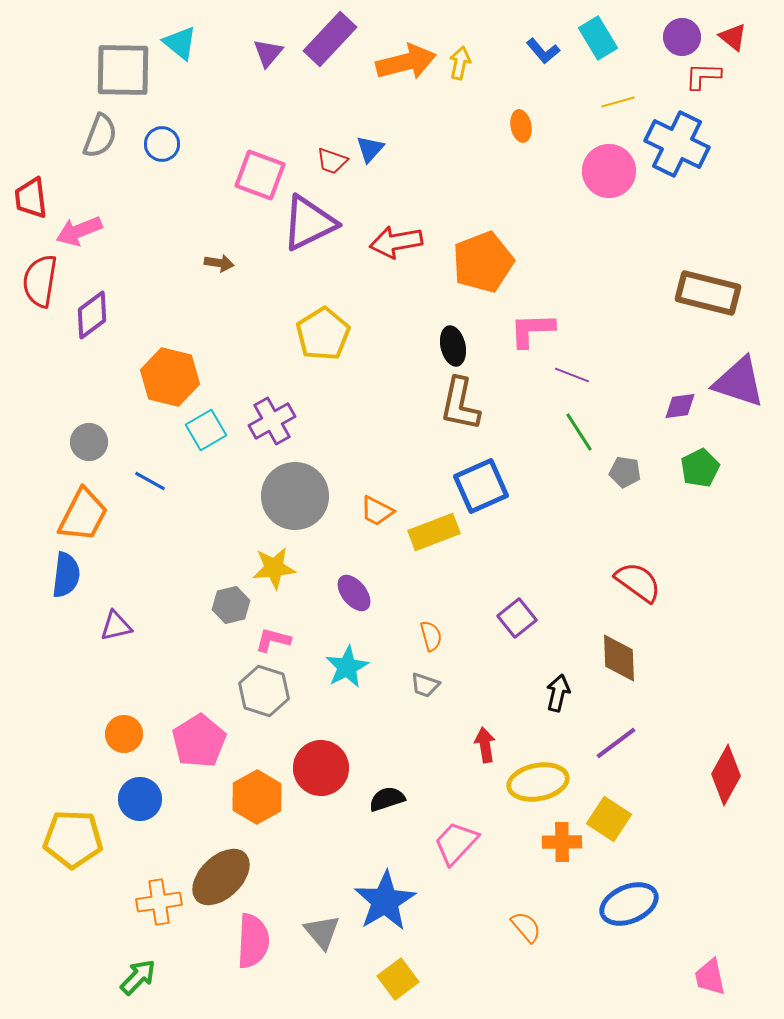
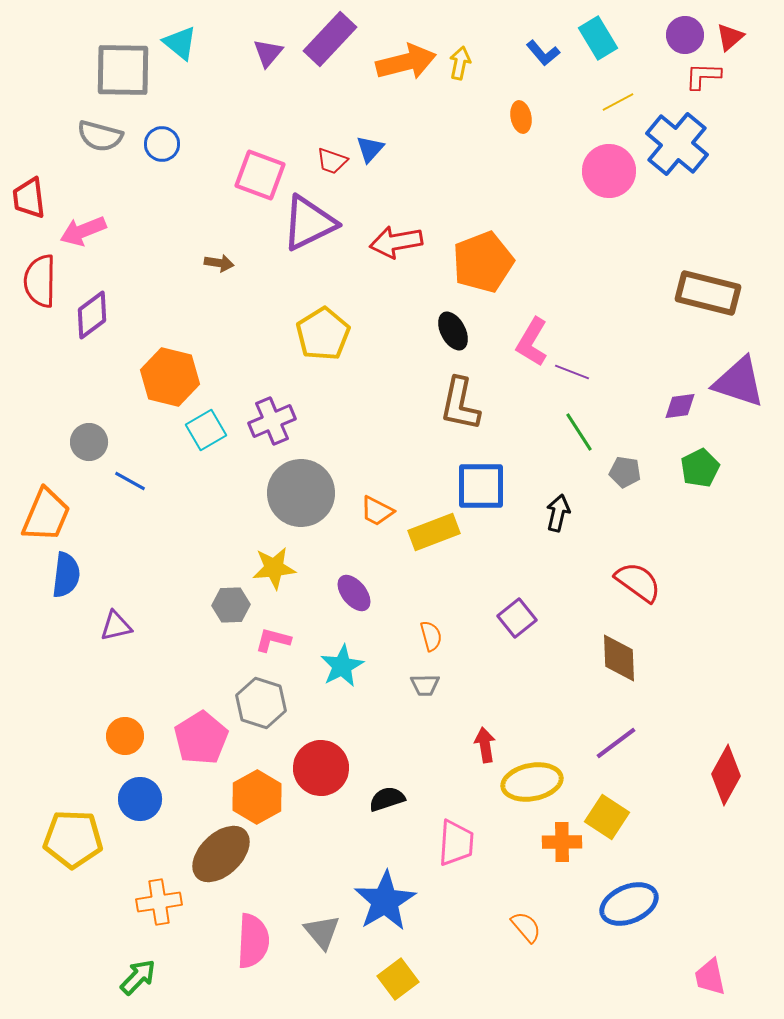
purple circle at (682, 37): moved 3 px right, 2 px up
red triangle at (733, 37): moved 3 px left; rotated 40 degrees clockwise
blue L-shape at (543, 51): moved 2 px down
yellow line at (618, 102): rotated 12 degrees counterclockwise
orange ellipse at (521, 126): moved 9 px up
gray semicircle at (100, 136): rotated 84 degrees clockwise
blue cross at (677, 144): rotated 14 degrees clockwise
red trapezoid at (31, 198): moved 2 px left
pink arrow at (79, 231): moved 4 px right
red semicircle at (40, 281): rotated 8 degrees counterclockwise
pink L-shape at (532, 330): moved 12 px down; rotated 57 degrees counterclockwise
black ellipse at (453, 346): moved 15 px up; rotated 15 degrees counterclockwise
purple line at (572, 375): moved 3 px up
purple cross at (272, 421): rotated 6 degrees clockwise
blue line at (150, 481): moved 20 px left
blue square at (481, 486): rotated 24 degrees clockwise
gray circle at (295, 496): moved 6 px right, 3 px up
orange trapezoid at (83, 515): moved 37 px left; rotated 4 degrees counterclockwise
gray hexagon at (231, 605): rotated 12 degrees clockwise
cyan star at (347, 667): moved 5 px left, 1 px up
gray trapezoid at (425, 685): rotated 20 degrees counterclockwise
gray hexagon at (264, 691): moved 3 px left, 12 px down
black arrow at (558, 693): moved 180 px up
orange circle at (124, 734): moved 1 px right, 2 px down
pink pentagon at (199, 741): moved 2 px right, 3 px up
yellow ellipse at (538, 782): moved 6 px left
yellow square at (609, 819): moved 2 px left, 2 px up
pink trapezoid at (456, 843): rotated 141 degrees clockwise
brown ellipse at (221, 877): moved 23 px up
